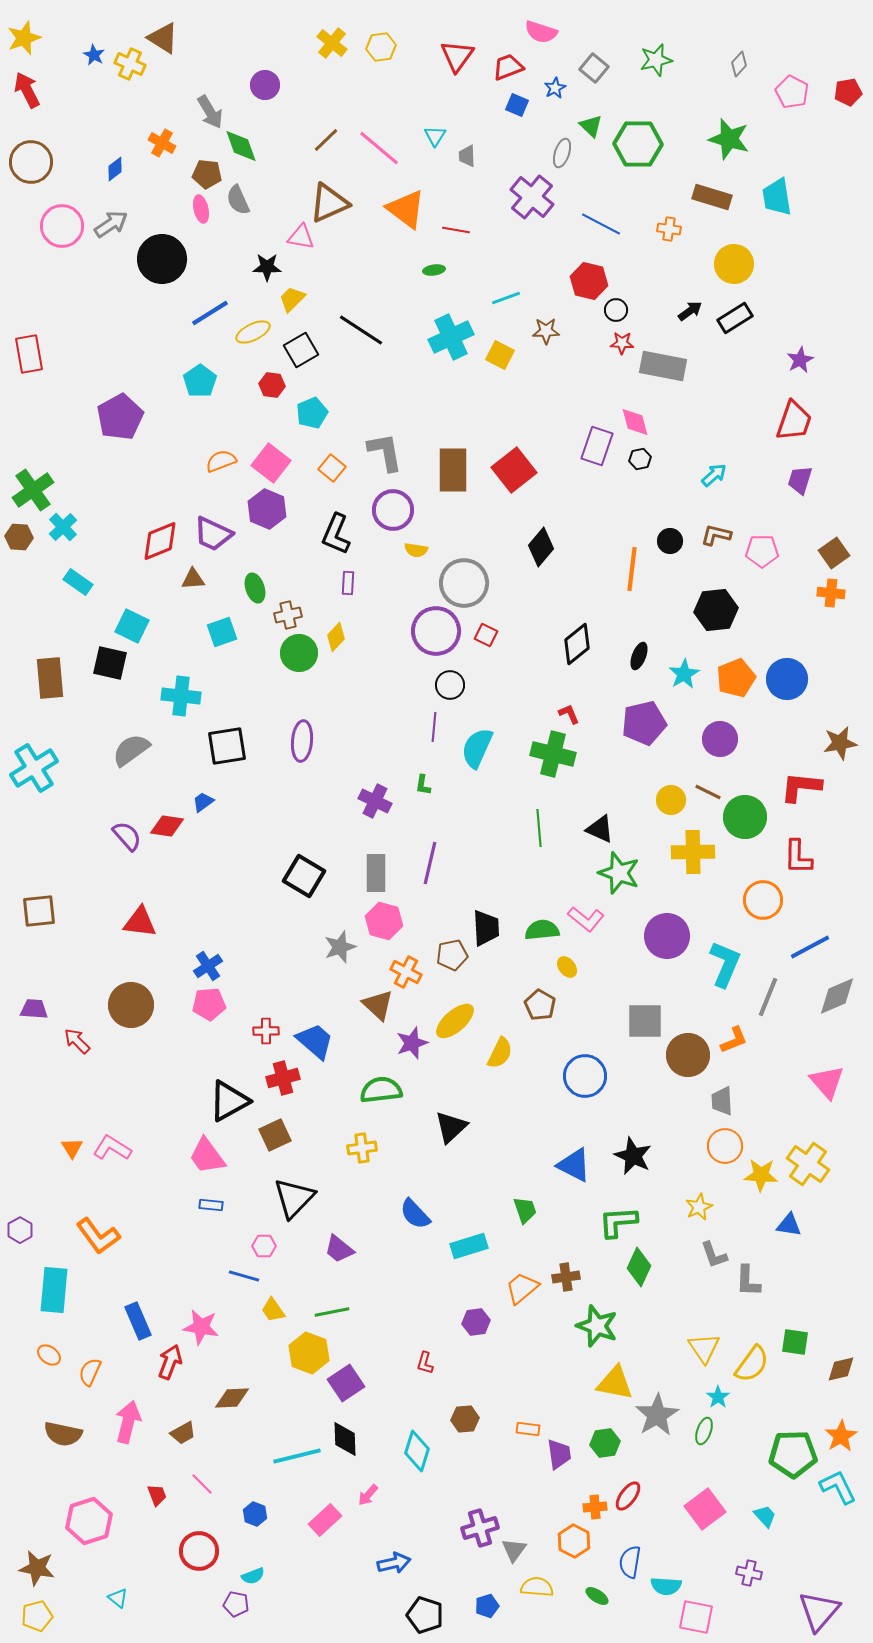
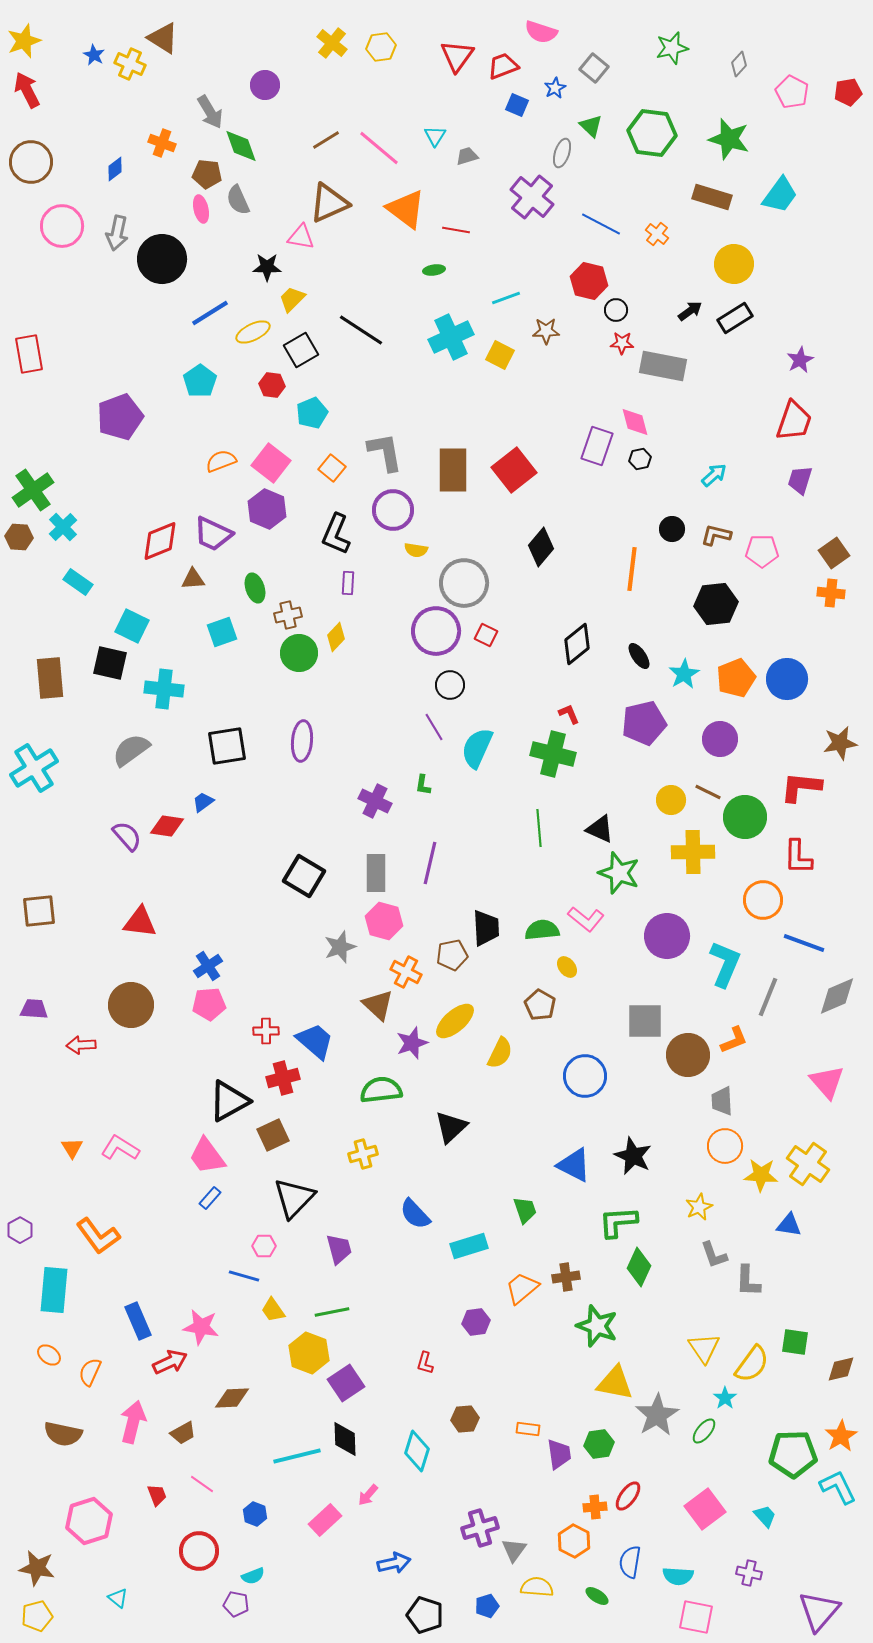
yellow star at (24, 38): moved 3 px down
green star at (656, 60): moved 16 px right, 12 px up
red trapezoid at (508, 67): moved 5 px left, 1 px up
brown line at (326, 140): rotated 12 degrees clockwise
orange cross at (162, 143): rotated 8 degrees counterclockwise
green hexagon at (638, 144): moved 14 px right, 11 px up; rotated 6 degrees clockwise
gray trapezoid at (467, 156): rotated 75 degrees clockwise
cyan trapezoid at (777, 197): moved 3 px right, 2 px up; rotated 135 degrees counterclockwise
gray arrow at (111, 224): moved 6 px right, 9 px down; rotated 136 degrees clockwise
orange cross at (669, 229): moved 12 px left, 5 px down; rotated 30 degrees clockwise
purple pentagon at (120, 417): rotated 9 degrees clockwise
black circle at (670, 541): moved 2 px right, 12 px up
black hexagon at (716, 610): moved 6 px up
black ellipse at (639, 656): rotated 56 degrees counterclockwise
cyan cross at (181, 696): moved 17 px left, 7 px up
purple line at (434, 727): rotated 36 degrees counterclockwise
blue line at (810, 947): moved 6 px left, 4 px up; rotated 48 degrees clockwise
red arrow at (77, 1041): moved 4 px right, 4 px down; rotated 48 degrees counterclockwise
brown square at (275, 1135): moved 2 px left
pink L-shape at (112, 1148): moved 8 px right
yellow cross at (362, 1148): moved 1 px right, 6 px down; rotated 8 degrees counterclockwise
blue rectangle at (211, 1205): moved 1 px left, 7 px up; rotated 55 degrees counterclockwise
purple trapezoid at (339, 1249): rotated 144 degrees counterclockwise
red arrow at (170, 1362): rotated 44 degrees clockwise
cyan star at (718, 1397): moved 7 px right, 1 px down
pink arrow at (128, 1422): moved 5 px right
green ellipse at (704, 1431): rotated 20 degrees clockwise
green hexagon at (605, 1443): moved 6 px left, 1 px down
pink line at (202, 1484): rotated 10 degrees counterclockwise
cyan semicircle at (666, 1586): moved 12 px right, 10 px up
